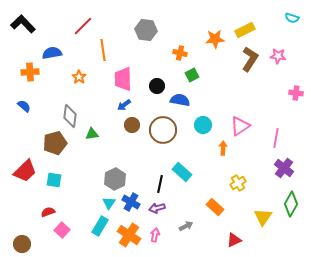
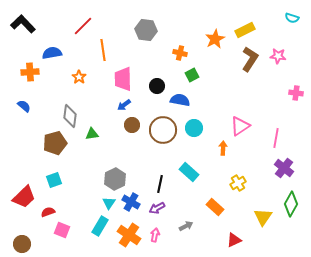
orange star at (215, 39): rotated 24 degrees counterclockwise
cyan circle at (203, 125): moved 9 px left, 3 px down
red trapezoid at (25, 171): moved 1 px left, 26 px down
cyan rectangle at (182, 172): moved 7 px right
cyan square at (54, 180): rotated 28 degrees counterclockwise
purple arrow at (157, 208): rotated 14 degrees counterclockwise
pink square at (62, 230): rotated 21 degrees counterclockwise
